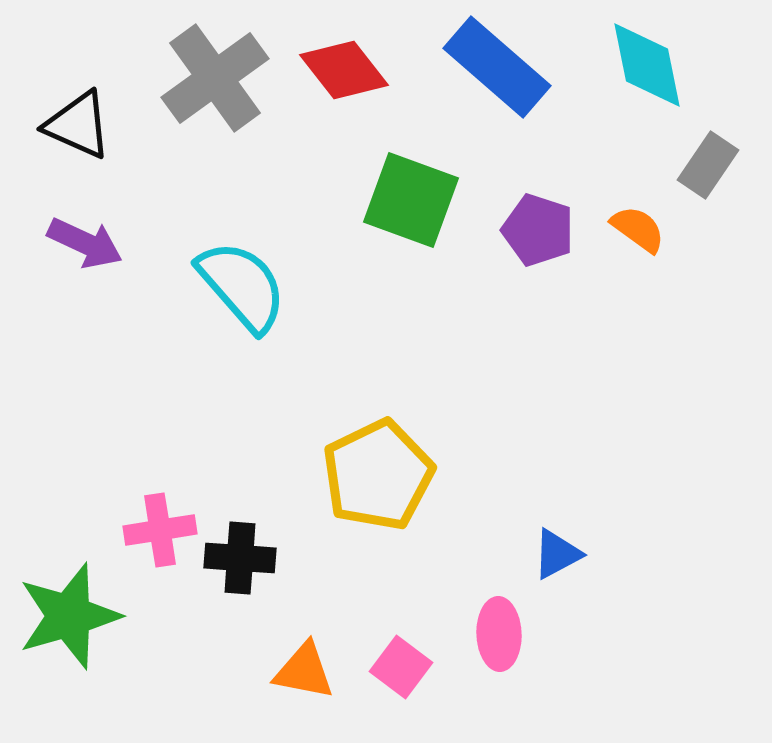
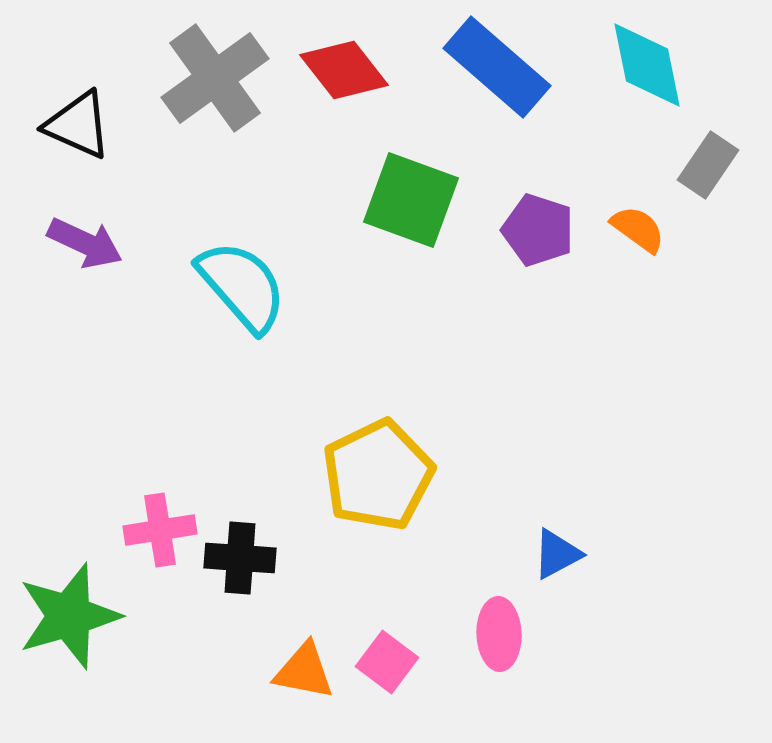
pink square: moved 14 px left, 5 px up
